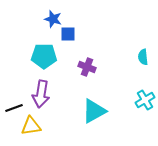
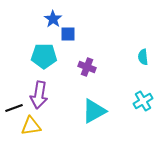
blue star: rotated 18 degrees clockwise
purple arrow: moved 2 px left, 1 px down
cyan cross: moved 2 px left, 1 px down
